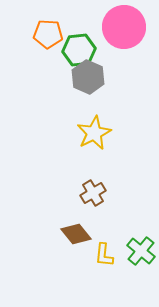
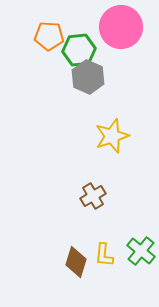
pink circle: moved 3 px left
orange pentagon: moved 1 px right, 2 px down
yellow star: moved 18 px right, 3 px down; rotated 8 degrees clockwise
brown cross: moved 3 px down
brown diamond: moved 28 px down; rotated 56 degrees clockwise
